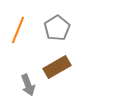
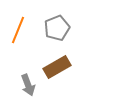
gray pentagon: rotated 10 degrees clockwise
